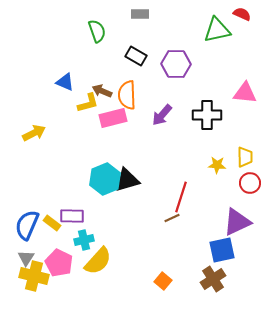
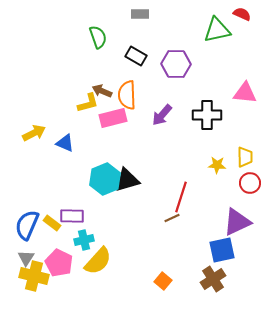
green semicircle: moved 1 px right, 6 px down
blue triangle: moved 61 px down
